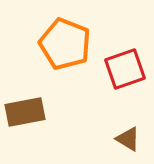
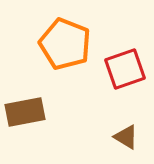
brown triangle: moved 2 px left, 2 px up
